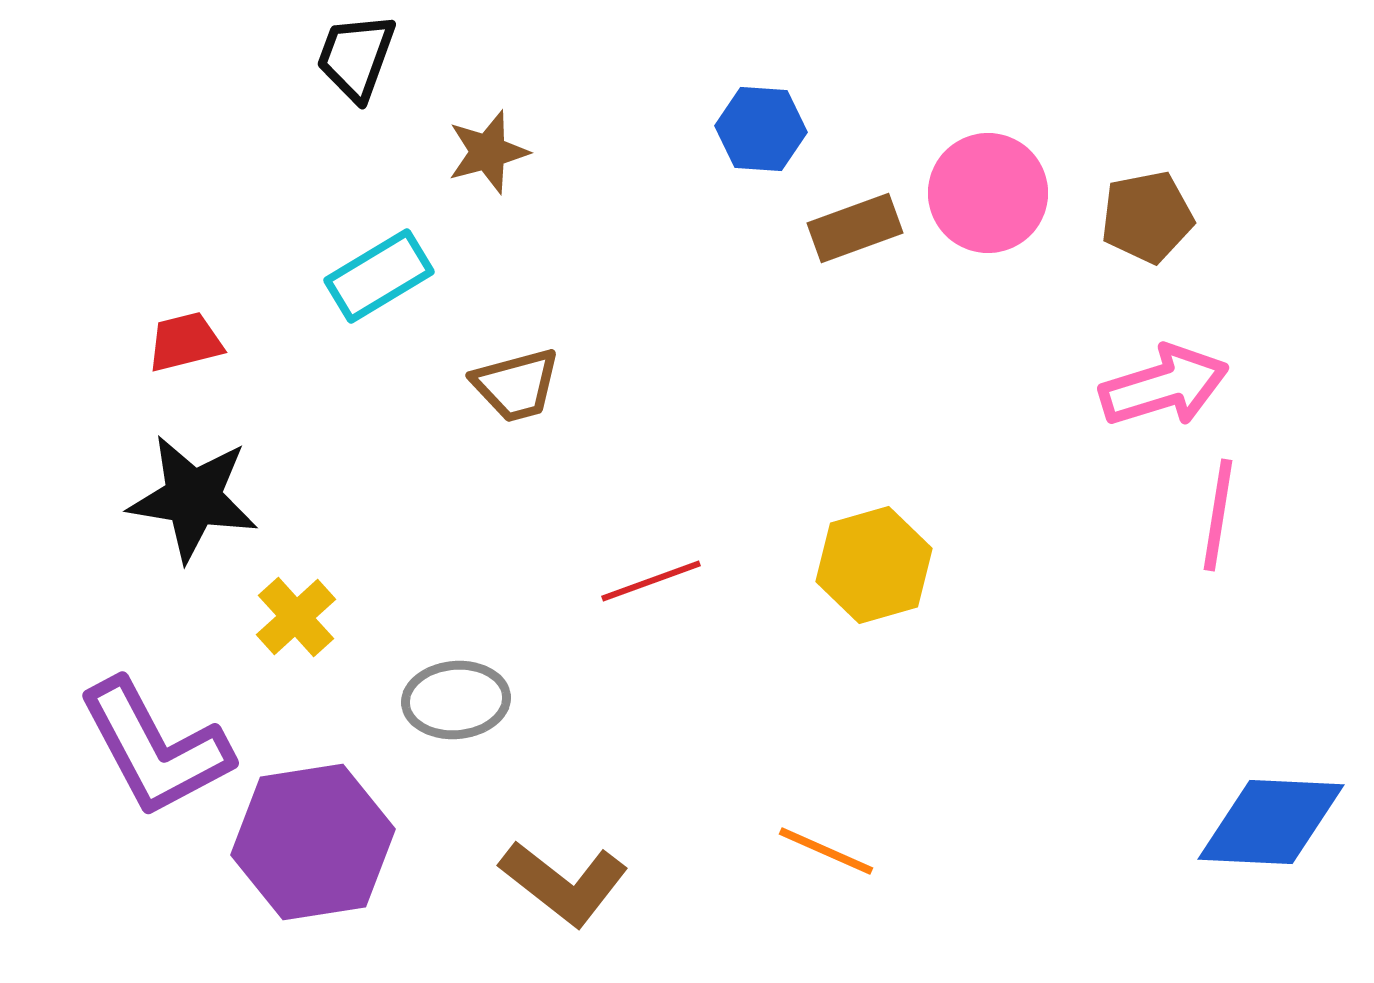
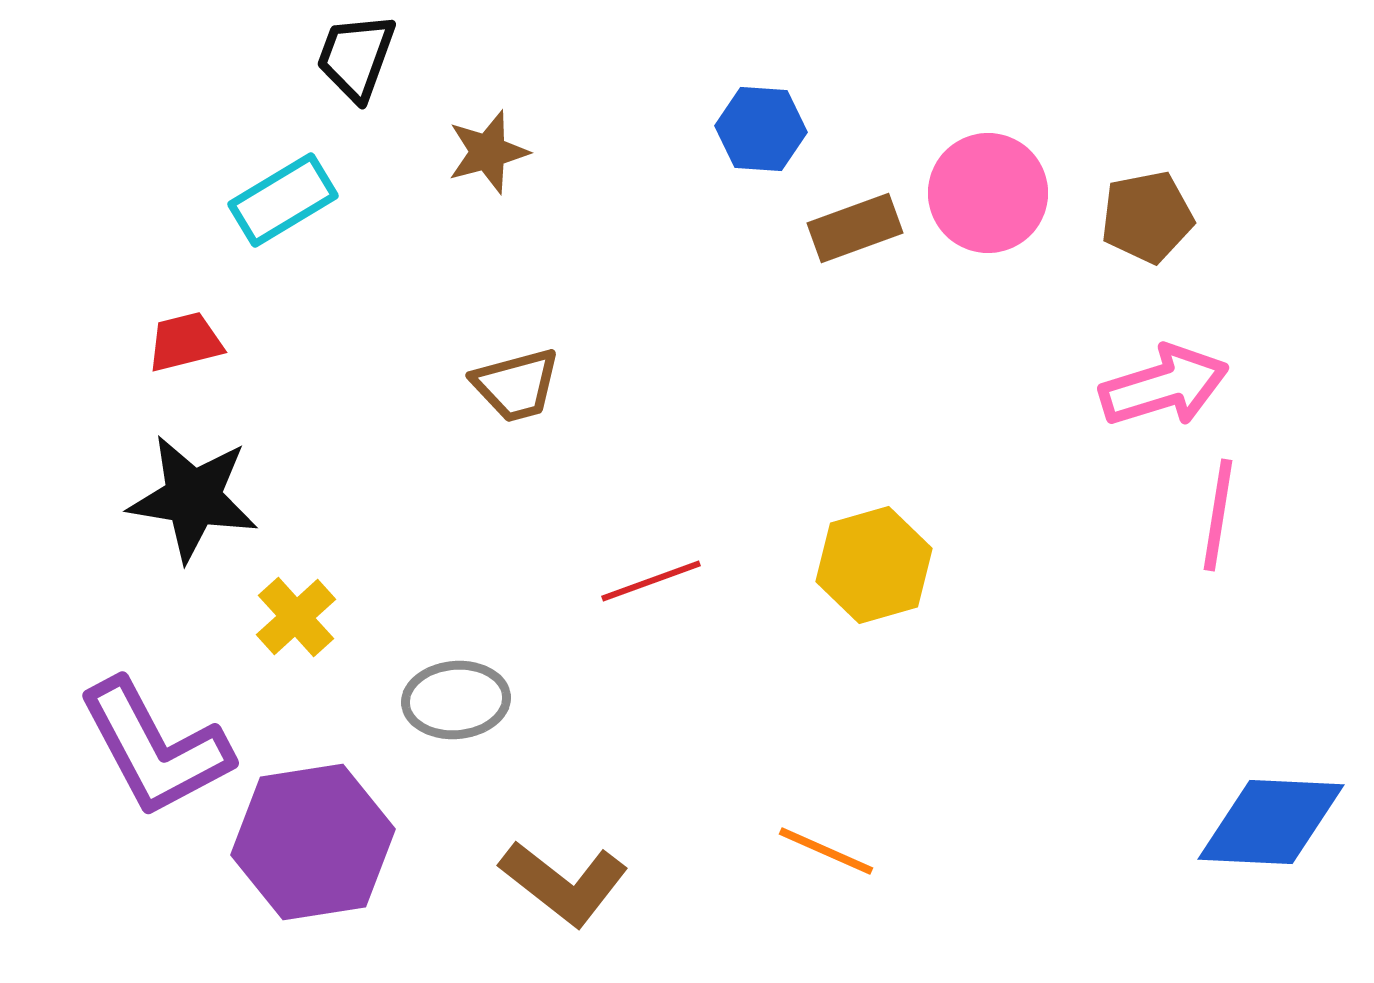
cyan rectangle: moved 96 px left, 76 px up
